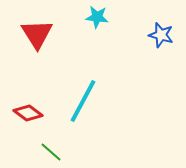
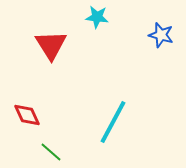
red triangle: moved 14 px right, 11 px down
cyan line: moved 30 px right, 21 px down
red diamond: moved 1 px left, 2 px down; rotated 28 degrees clockwise
